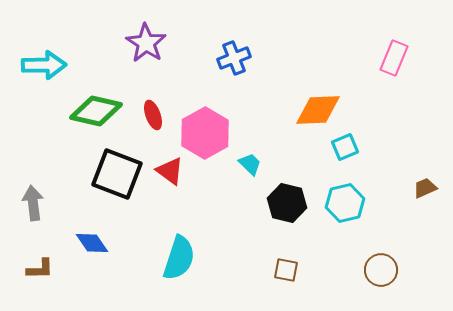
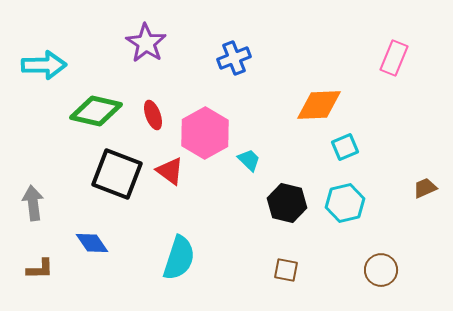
orange diamond: moved 1 px right, 5 px up
cyan trapezoid: moved 1 px left, 4 px up
